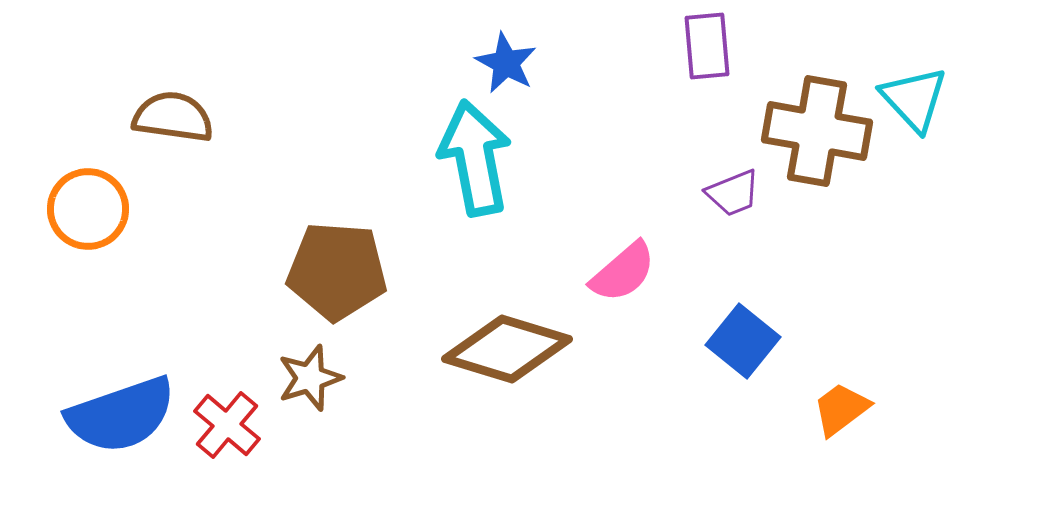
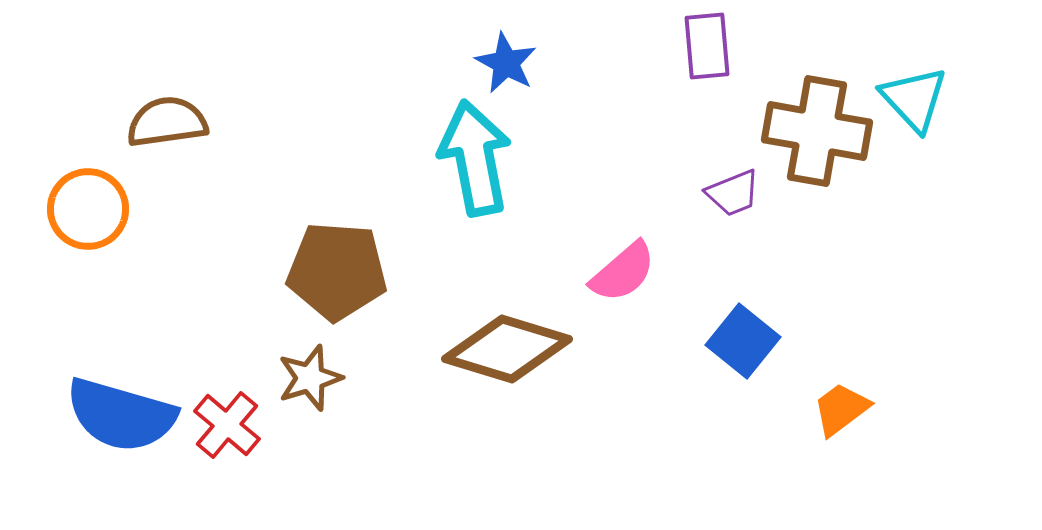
brown semicircle: moved 6 px left, 5 px down; rotated 16 degrees counterclockwise
blue semicircle: rotated 35 degrees clockwise
